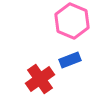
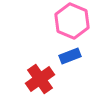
blue rectangle: moved 4 px up
